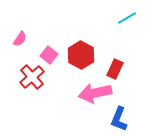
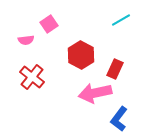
cyan line: moved 6 px left, 2 px down
pink semicircle: moved 6 px right, 1 px down; rotated 49 degrees clockwise
pink square: moved 31 px up; rotated 18 degrees clockwise
red cross: rotated 10 degrees counterclockwise
blue L-shape: rotated 15 degrees clockwise
